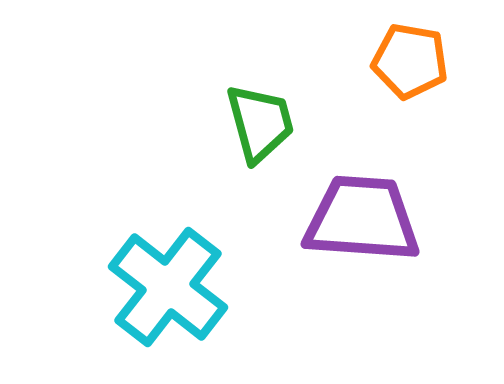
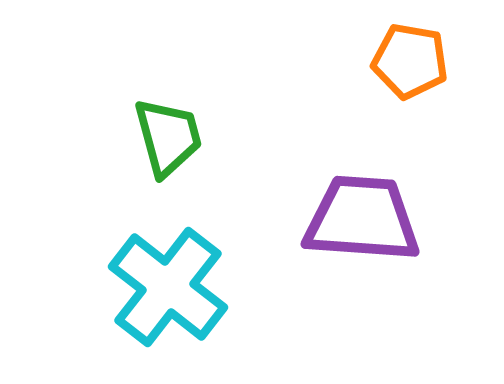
green trapezoid: moved 92 px left, 14 px down
